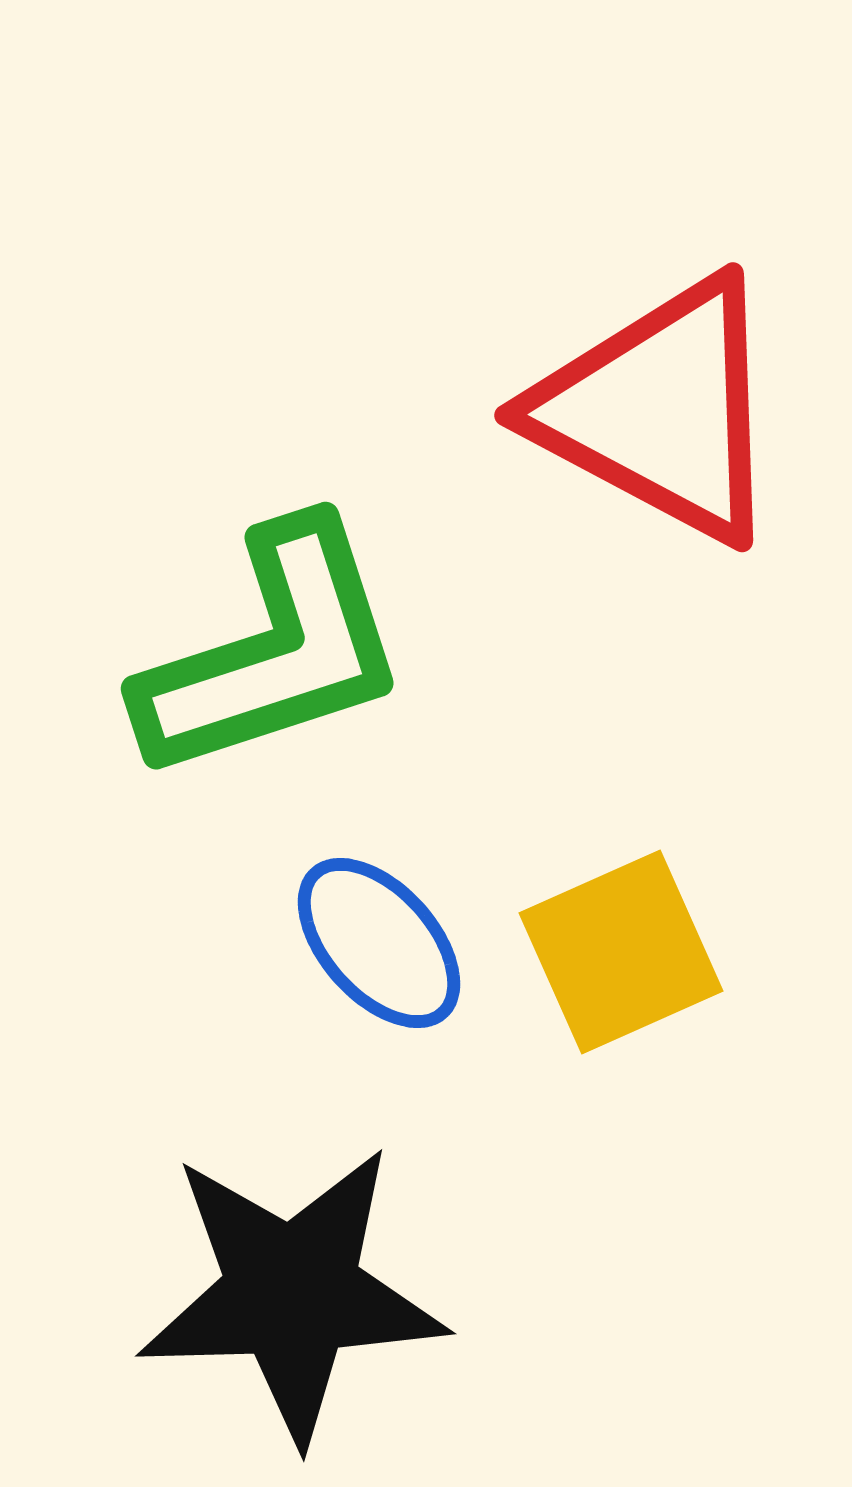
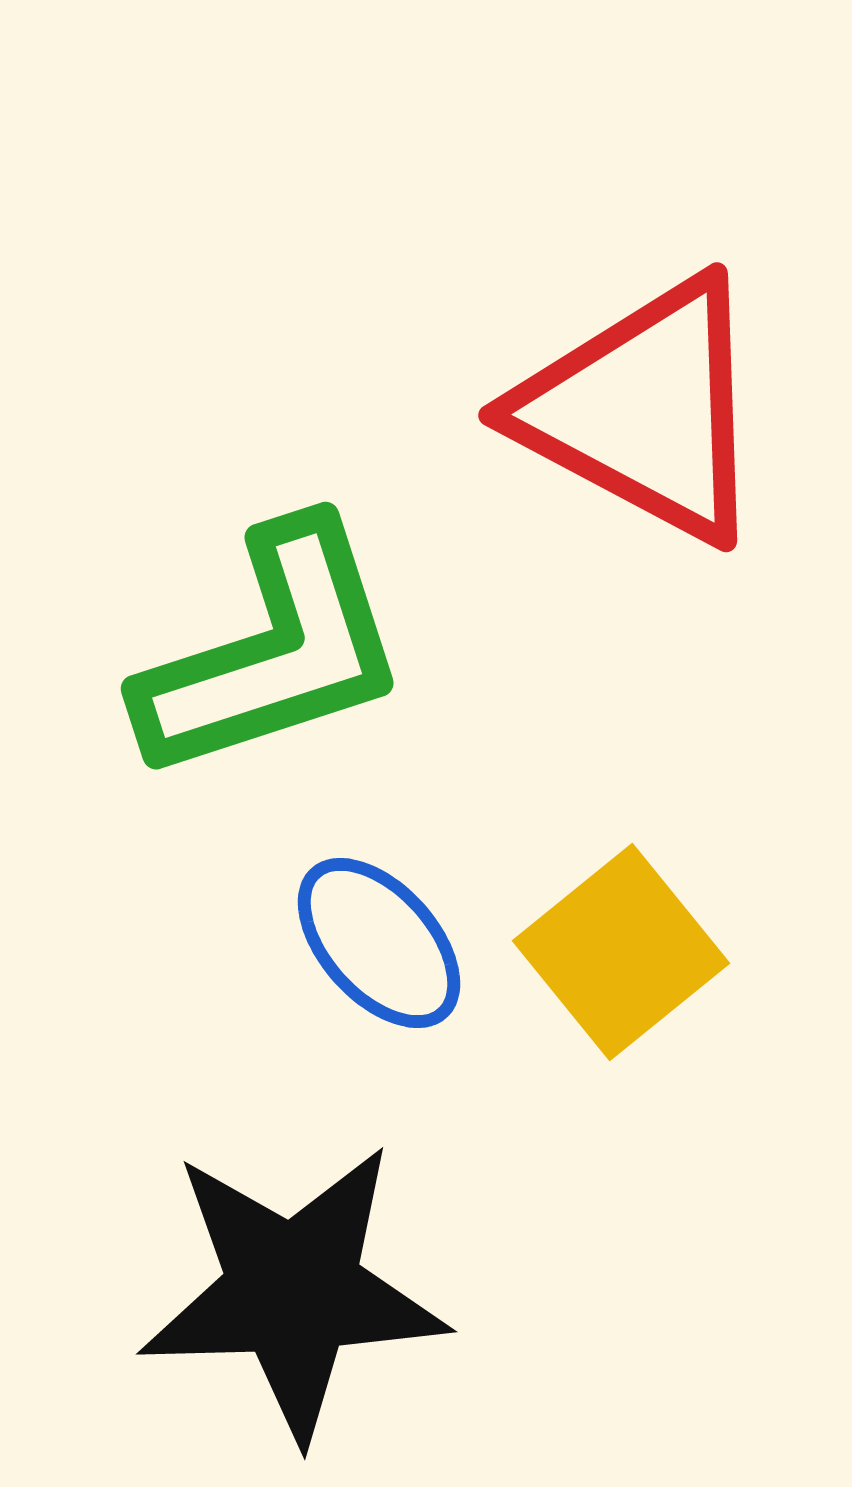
red triangle: moved 16 px left
yellow square: rotated 15 degrees counterclockwise
black star: moved 1 px right, 2 px up
